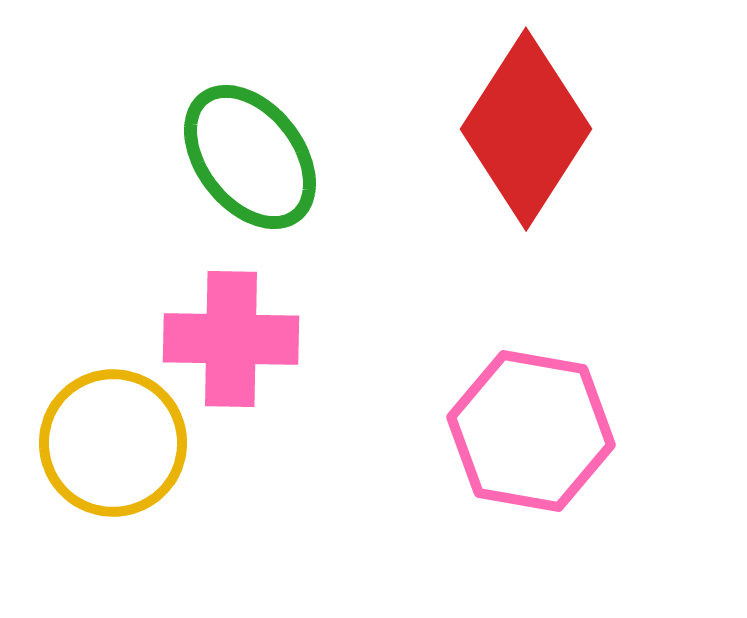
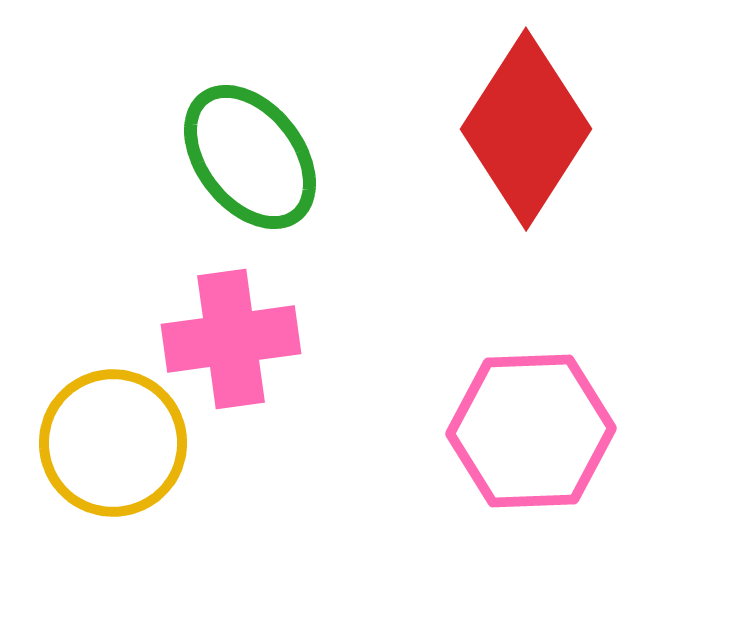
pink cross: rotated 9 degrees counterclockwise
pink hexagon: rotated 12 degrees counterclockwise
